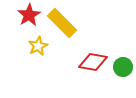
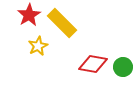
red diamond: moved 2 px down
